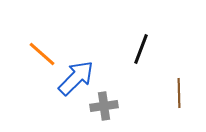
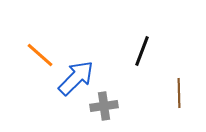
black line: moved 1 px right, 2 px down
orange line: moved 2 px left, 1 px down
